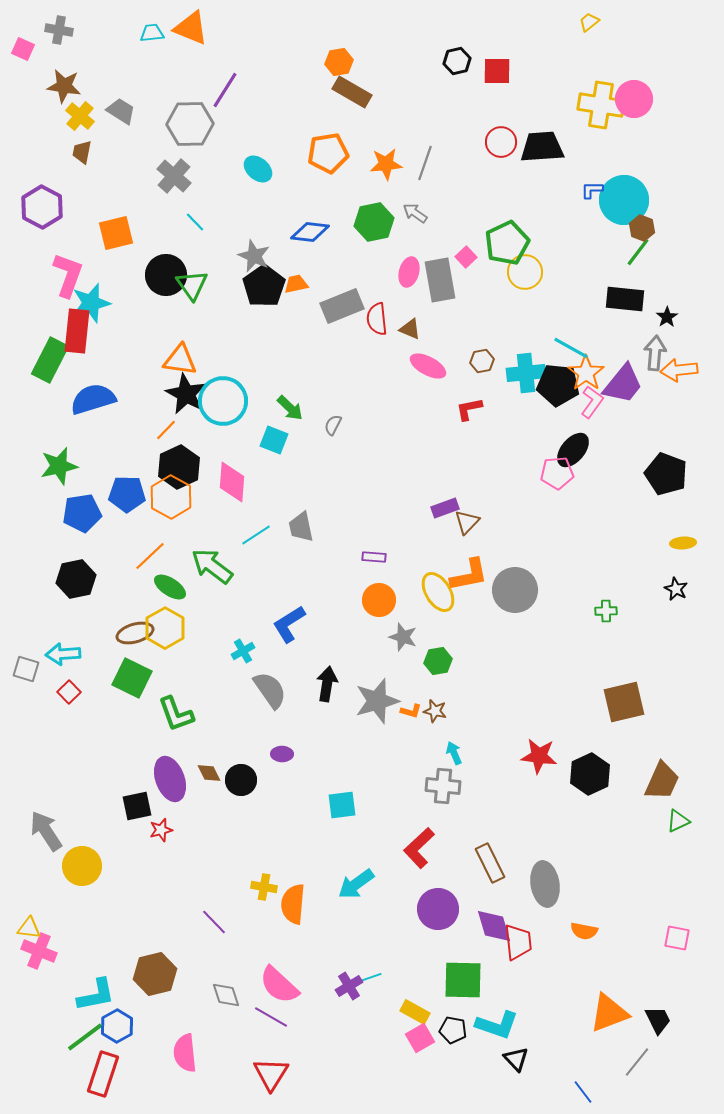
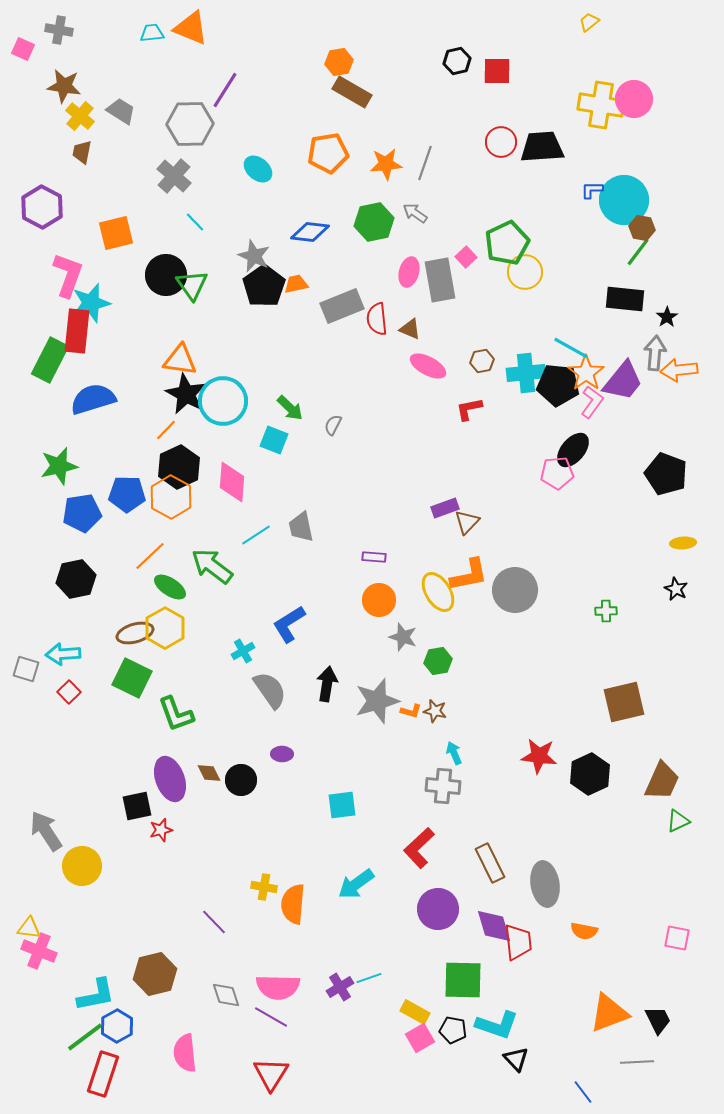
brown hexagon at (642, 228): rotated 10 degrees counterclockwise
purple trapezoid at (623, 384): moved 3 px up
pink semicircle at (279, 985): moved 1 px left, 2 px down; rotated 42 degrees counterclockwise
purple cross at (349, 986): moved 9 px left, 1 px down
gray line at (637, 1062): rotated 48 degrees clockwise
